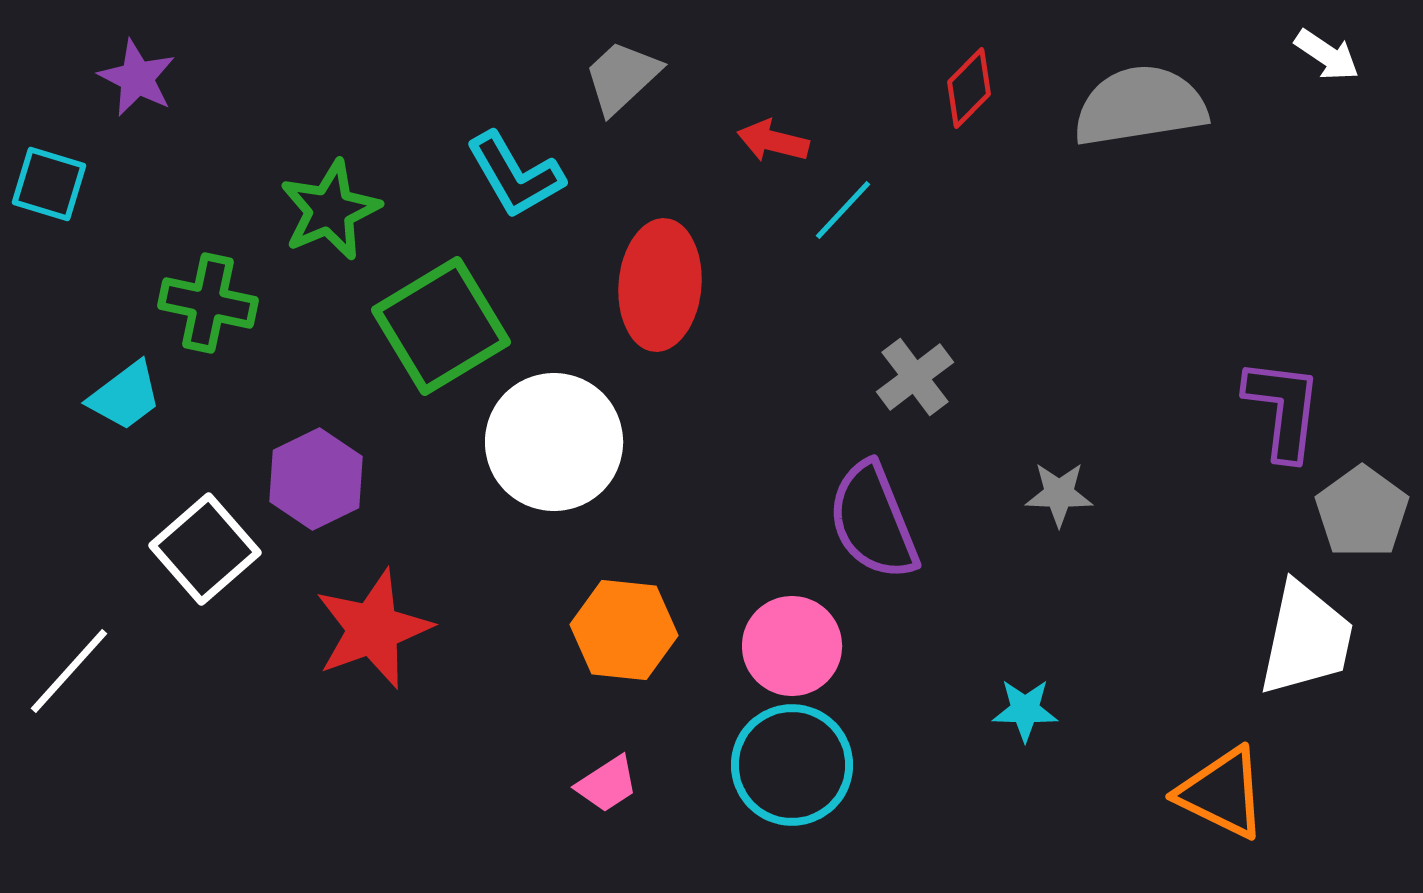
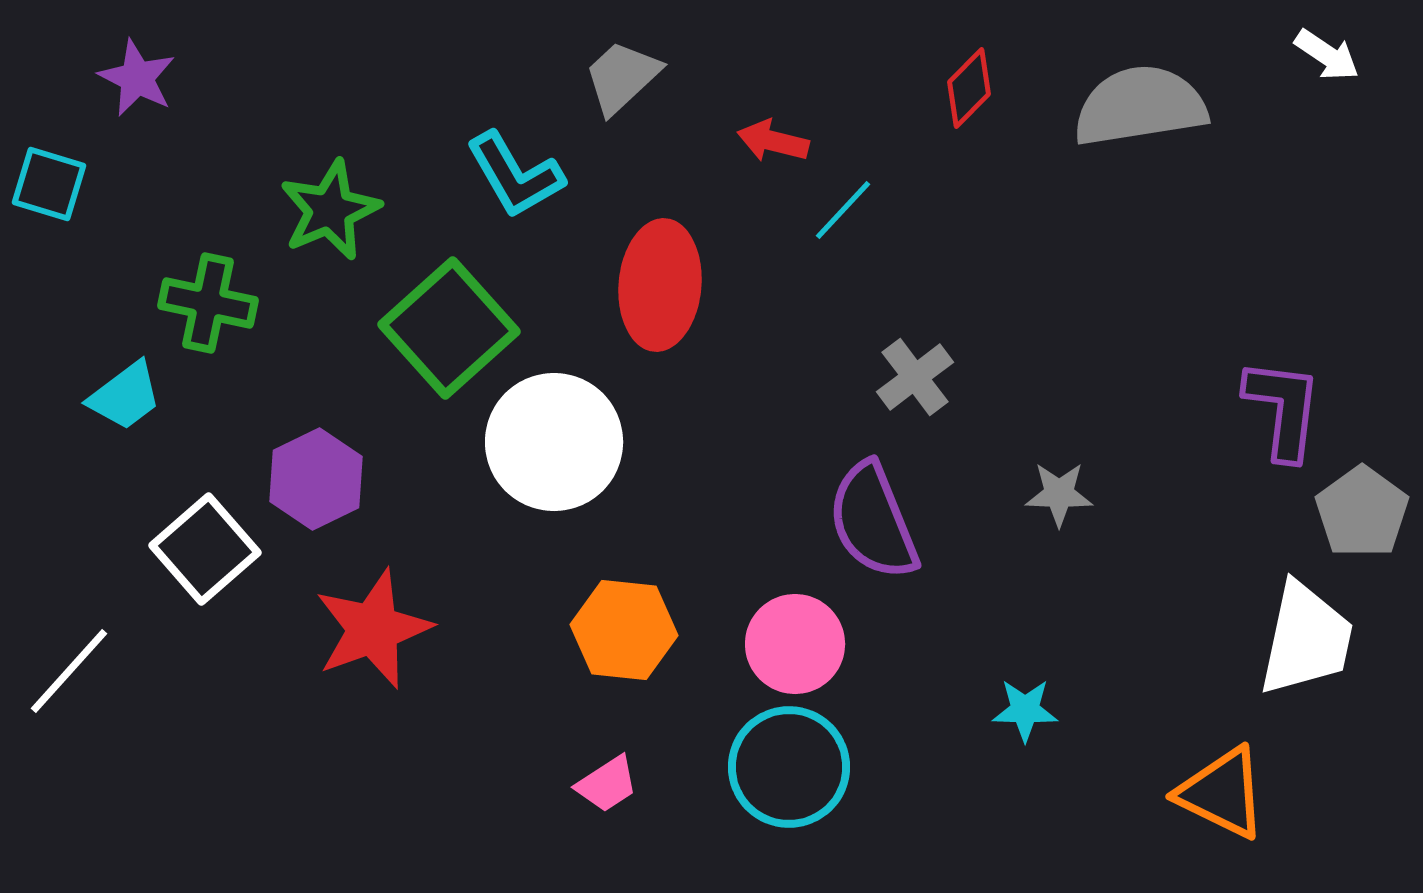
green square: moved 8 px right, 2 px down; rotated 11 degrees counterclockwise
pink circle: moved 3 px right, 2 px up
cyan circle: moved 3 px left, 2 px down
